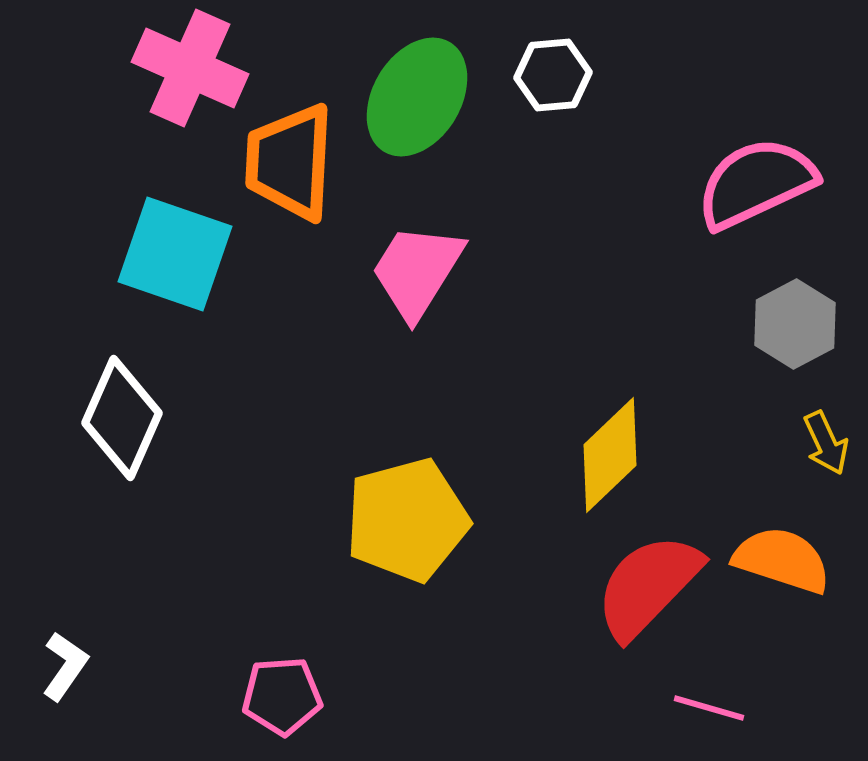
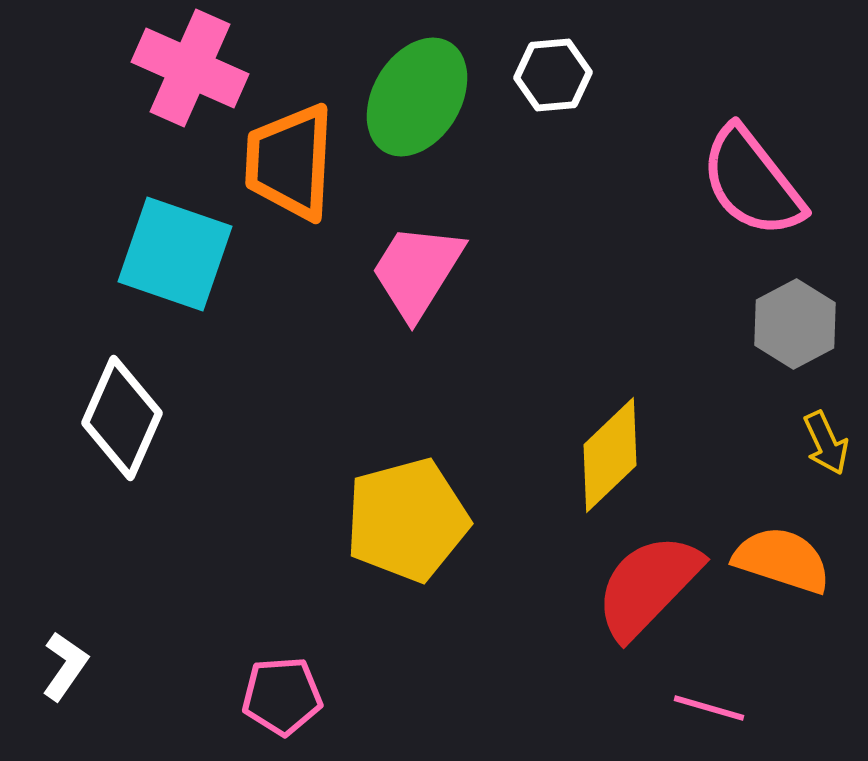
pink semicircle: moved 4 px left, 1 px up; rotated 103 degrees counterclockwise
